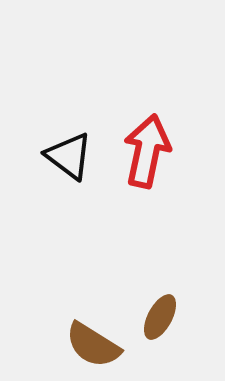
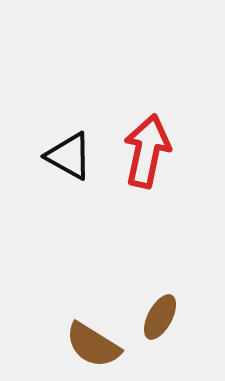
black triangle: rotated 8 degrees counterclockwise
